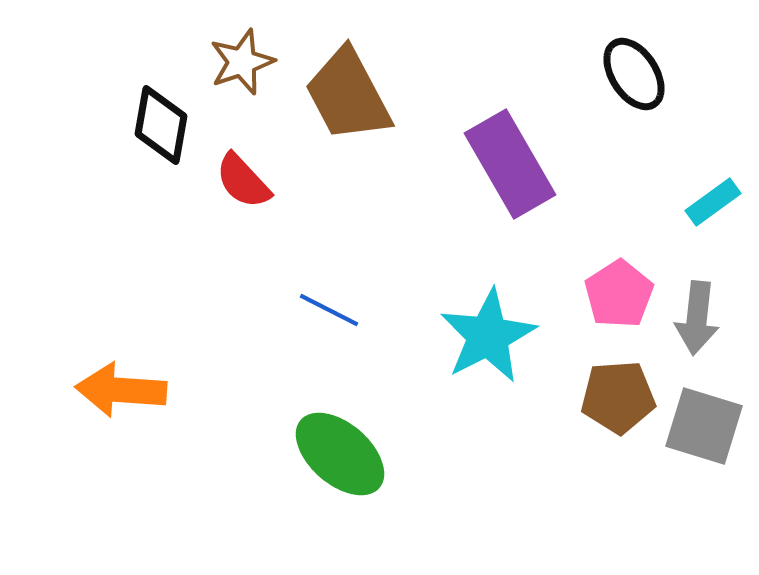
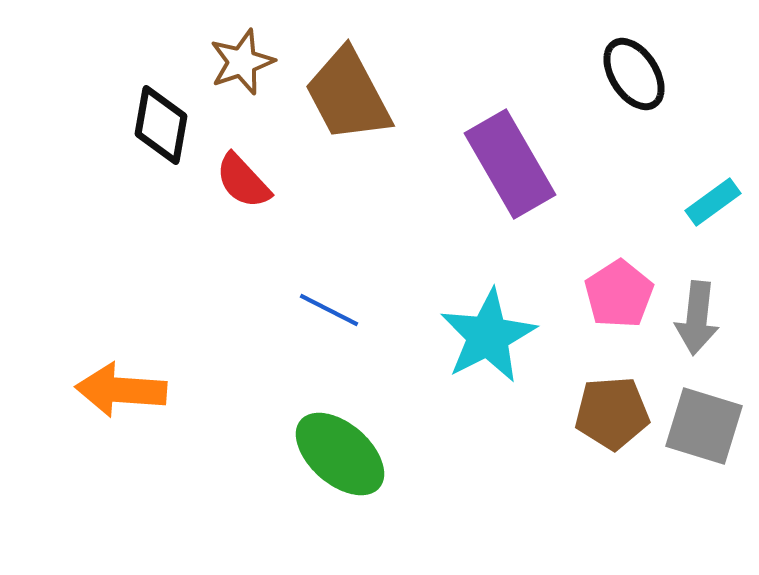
brown pentagon: moved 6 px left, 16 px down
